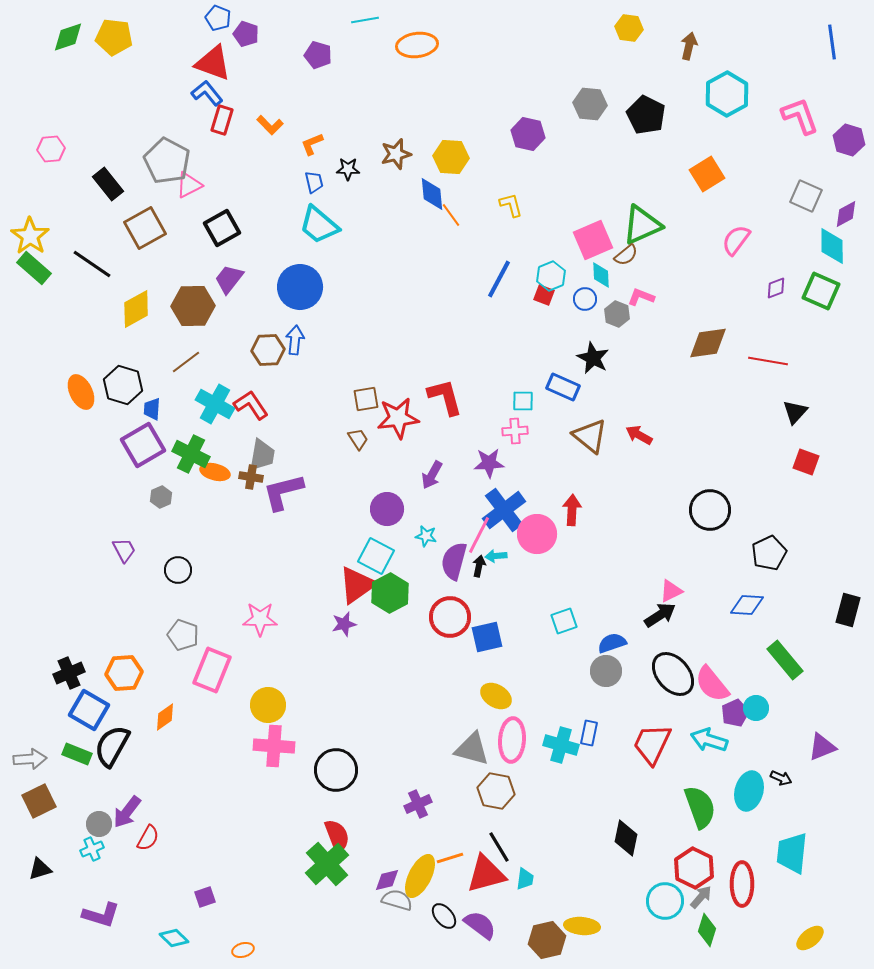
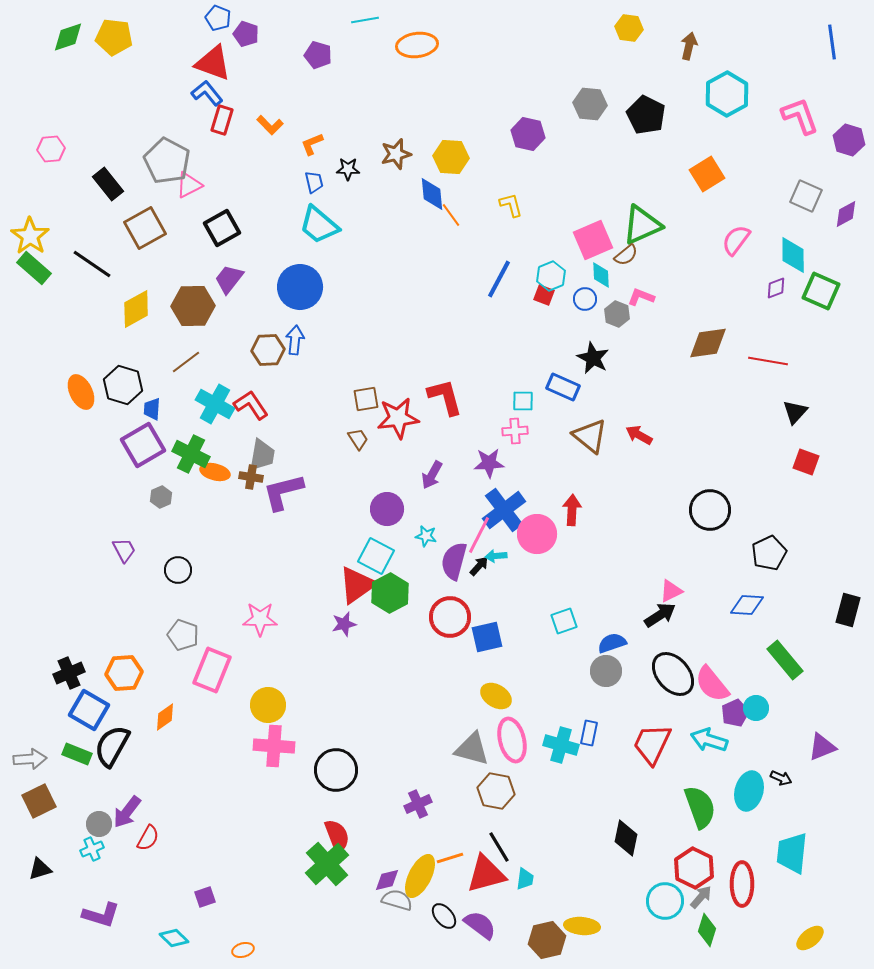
cyan diamond at (832, 246): moved 39 px left, 9 px down
black arrow at (479, 566): rotated 30 degrees clockwise
pink ellipse at (512, 740): rotated 18 degrees counterclockwise
